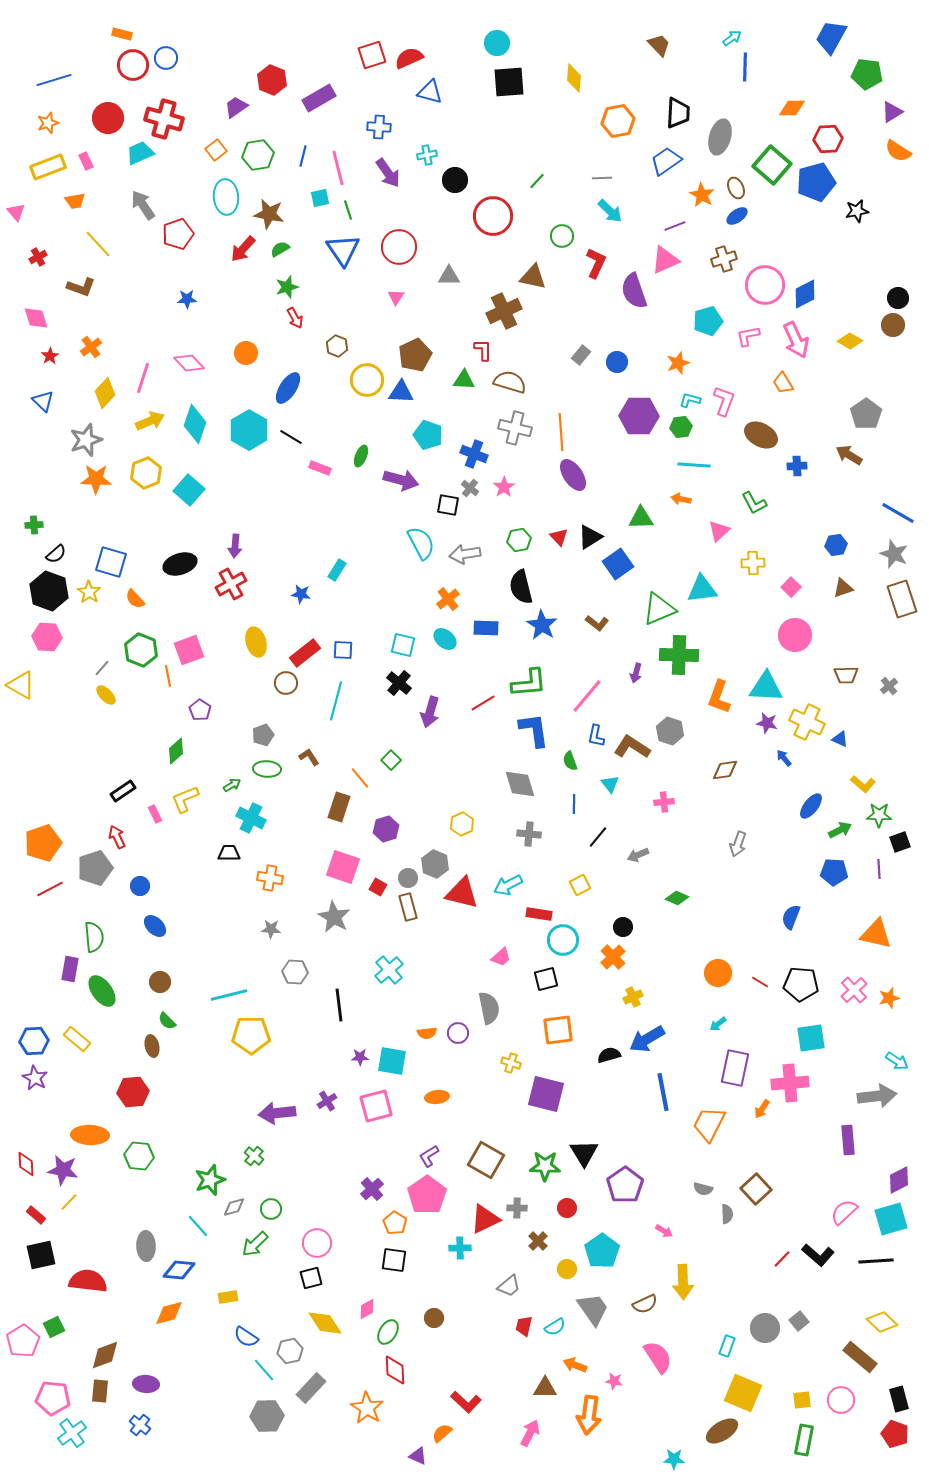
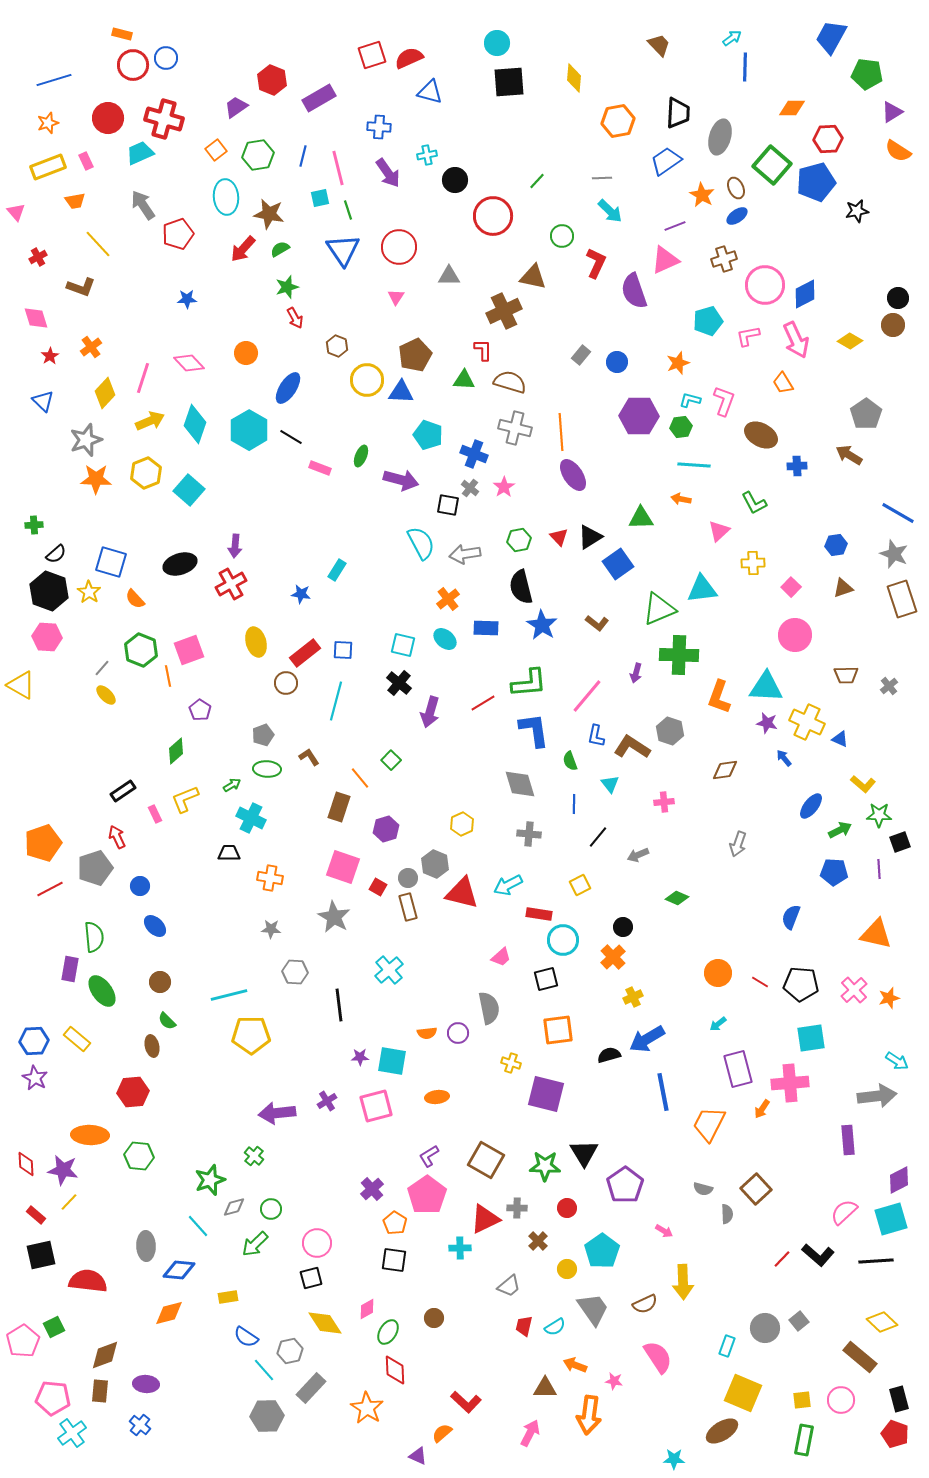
purple rectangle at (735, 1068): moved 3 px right, 1 px down; rotated 27 degrees counterclockwise
